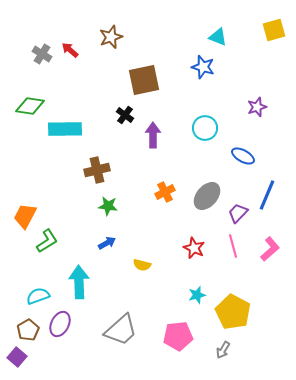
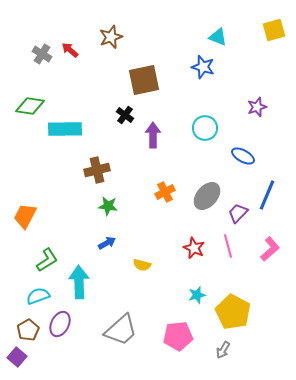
green L-shape: moved 19 px down
pink line: moved 5 px left
